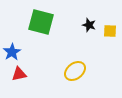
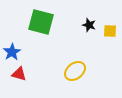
red triangle: rotated 28 degrees clockwise
